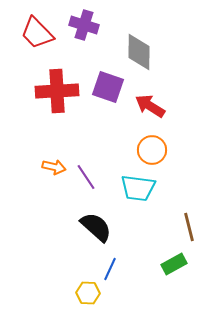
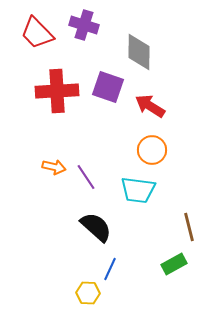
cyan trapezoid: moved 2 px down
